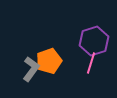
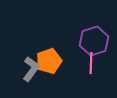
pink line: rotated 15 degrees counterclockwise
